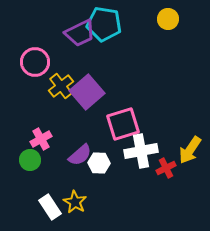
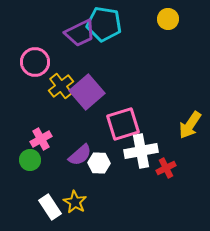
yellow arrow: moved 25 px up
